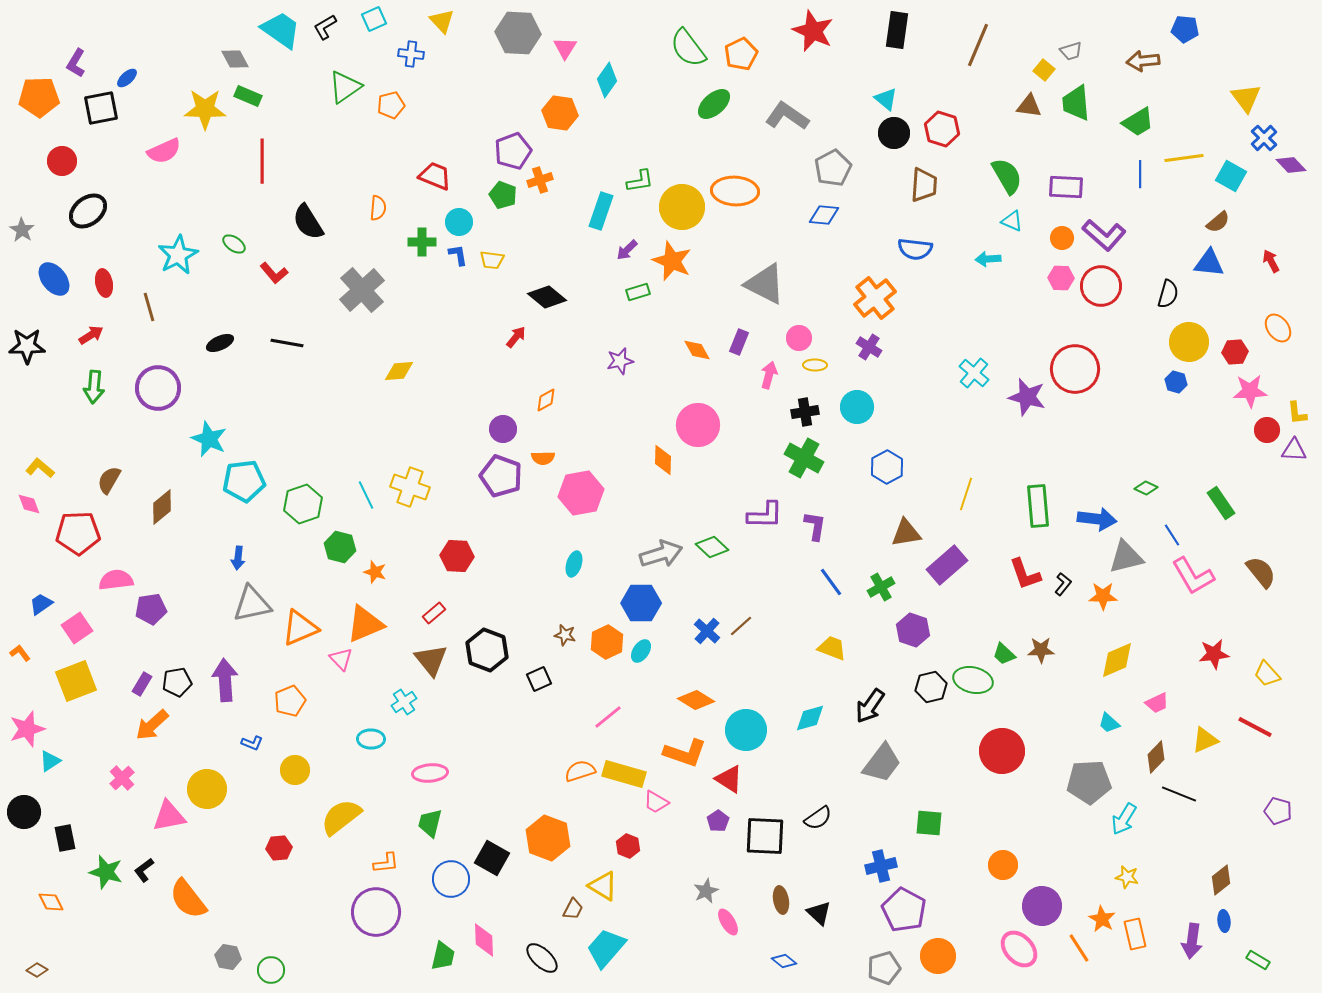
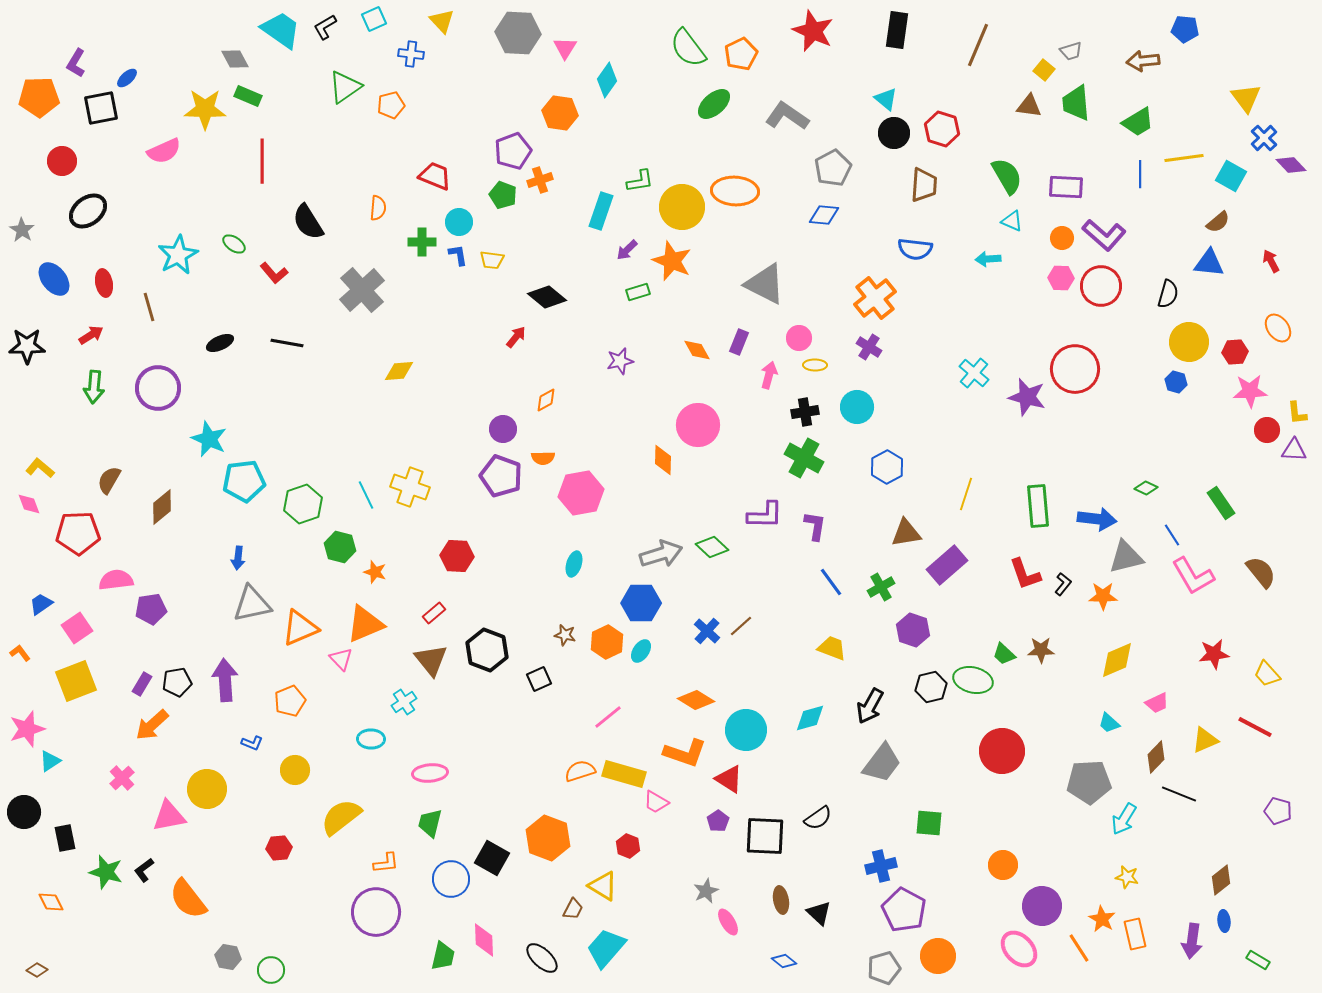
black arrow at (870, 706): rotated 6 degrees counterclockwise
